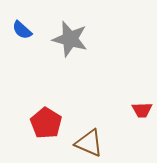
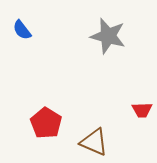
blue semicircle: rotated 10 degrees clockwise
gray star: moved 38 px right, 3 px up
brown triangle: moved 5 px right, 1 px up
